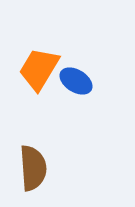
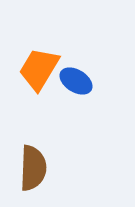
brown semicircle: rotated 6 degrees clockwise
